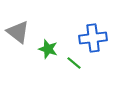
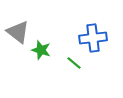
green star: moved 7 px left, 1 px down
